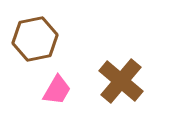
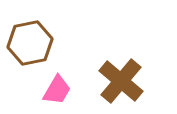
brown hexagon: moved 5 px left, 4 px down
